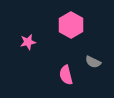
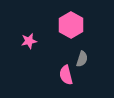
pink star: moved 1 px right, 1 px up
gray semicircle: moved 11 px left, 3 px up; rotated 98 degrees counterclockwise
